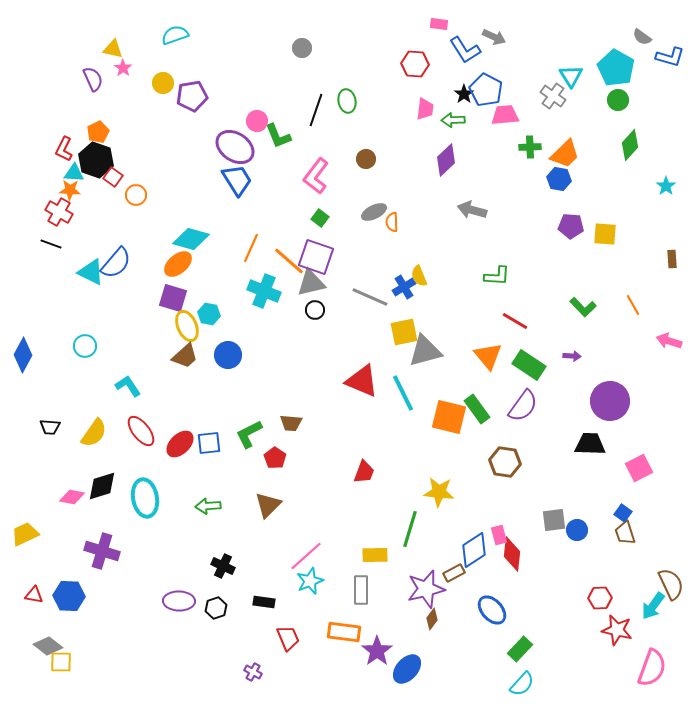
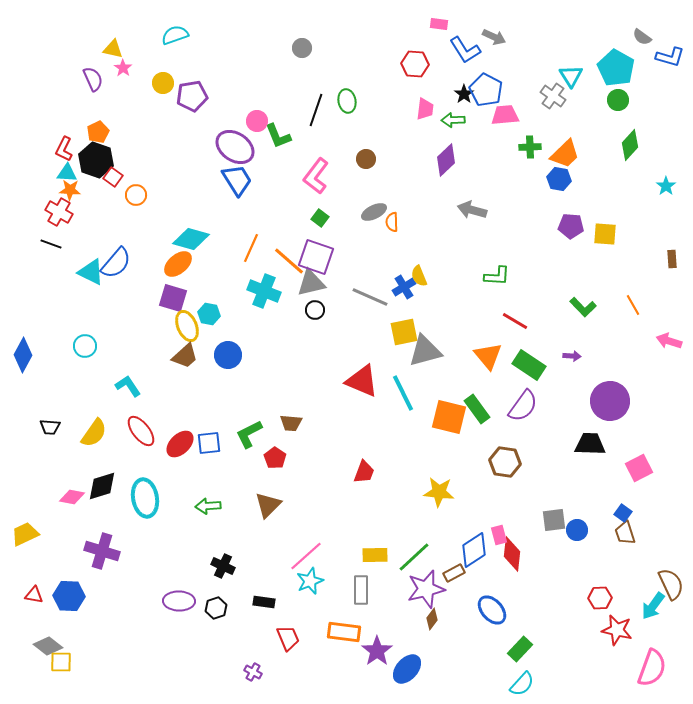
cyan triangle at (74, 173): moved 7 px left
green line at (410, 529): moved 4 px right, 28 px down; rotated 30 degrees clockwise
